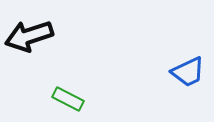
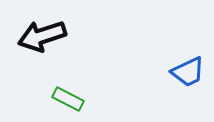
black arrow: moved 13 px right
